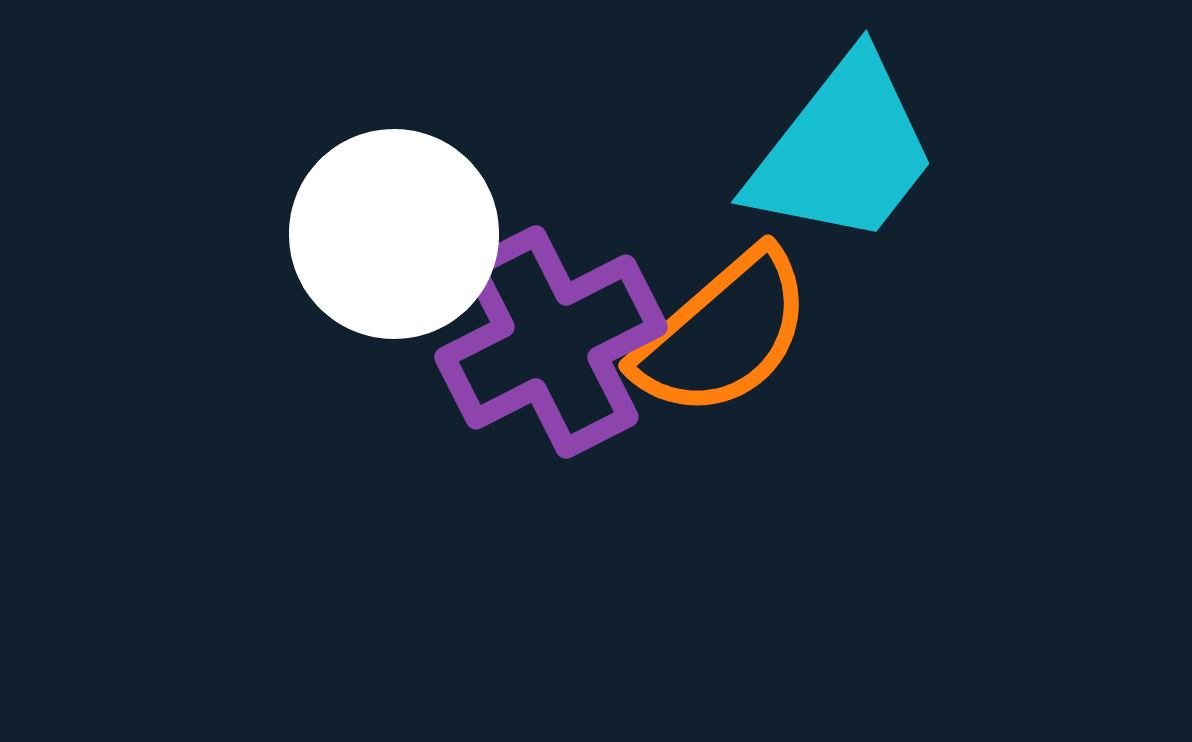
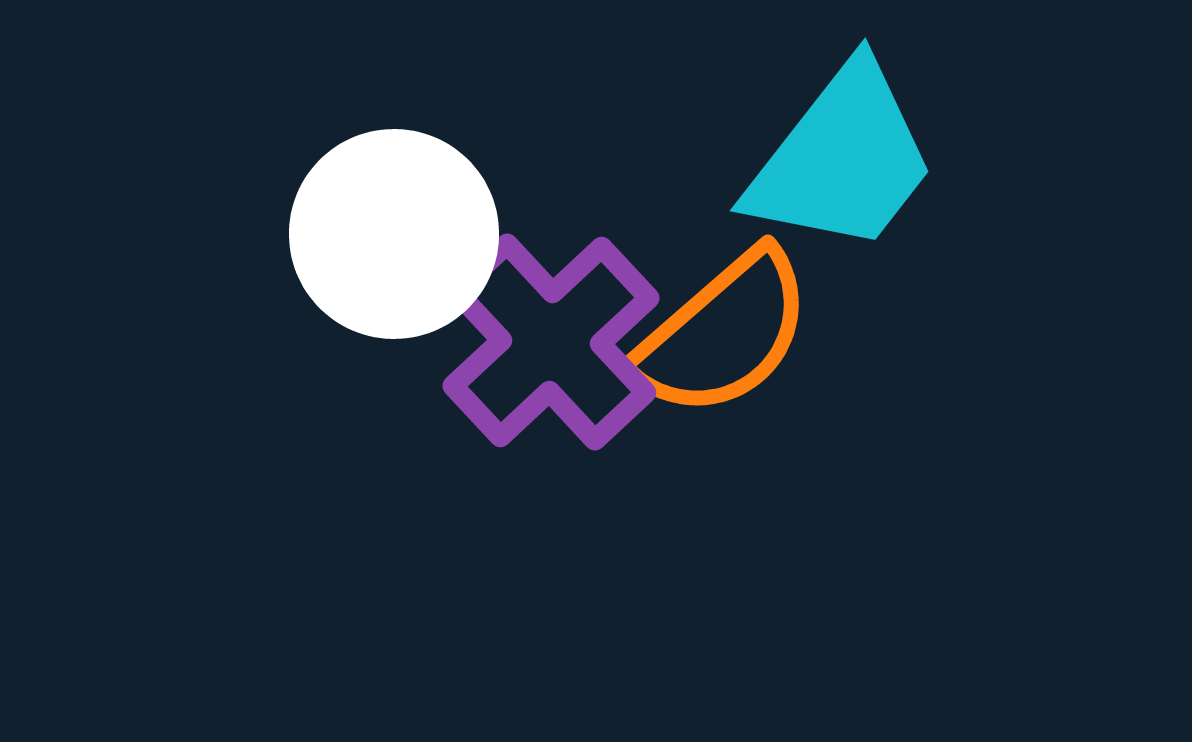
cyan trapezoid: moved 1 px left, 8 px down
purple cross: rotated 16 degrees counterclockwise
